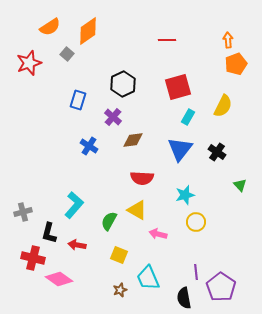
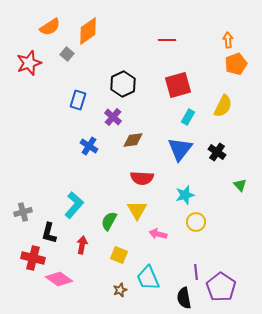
red square: moved 2 px up
yellow triangle: rotated 30 degrees clockwise
red arrow: moved 5 px right; rotated 90 degrees clockwise
